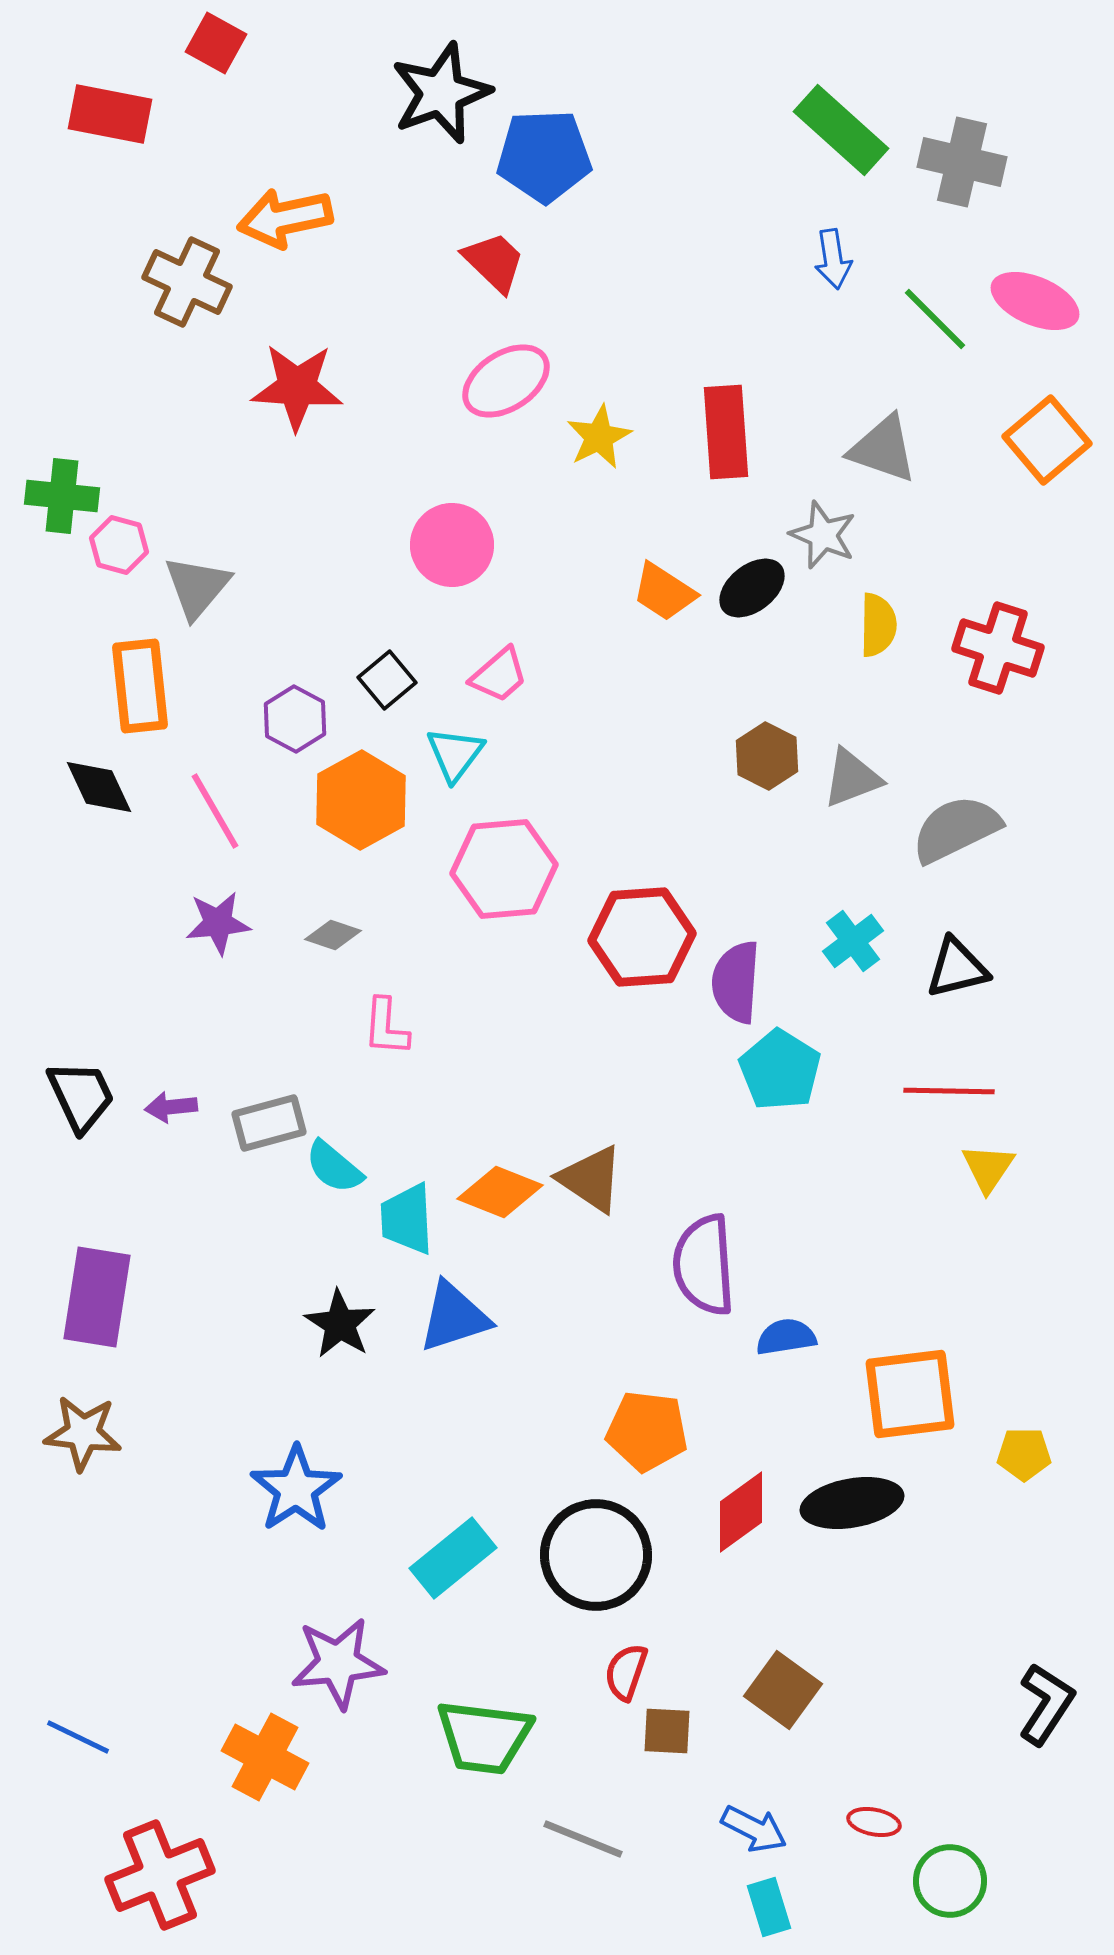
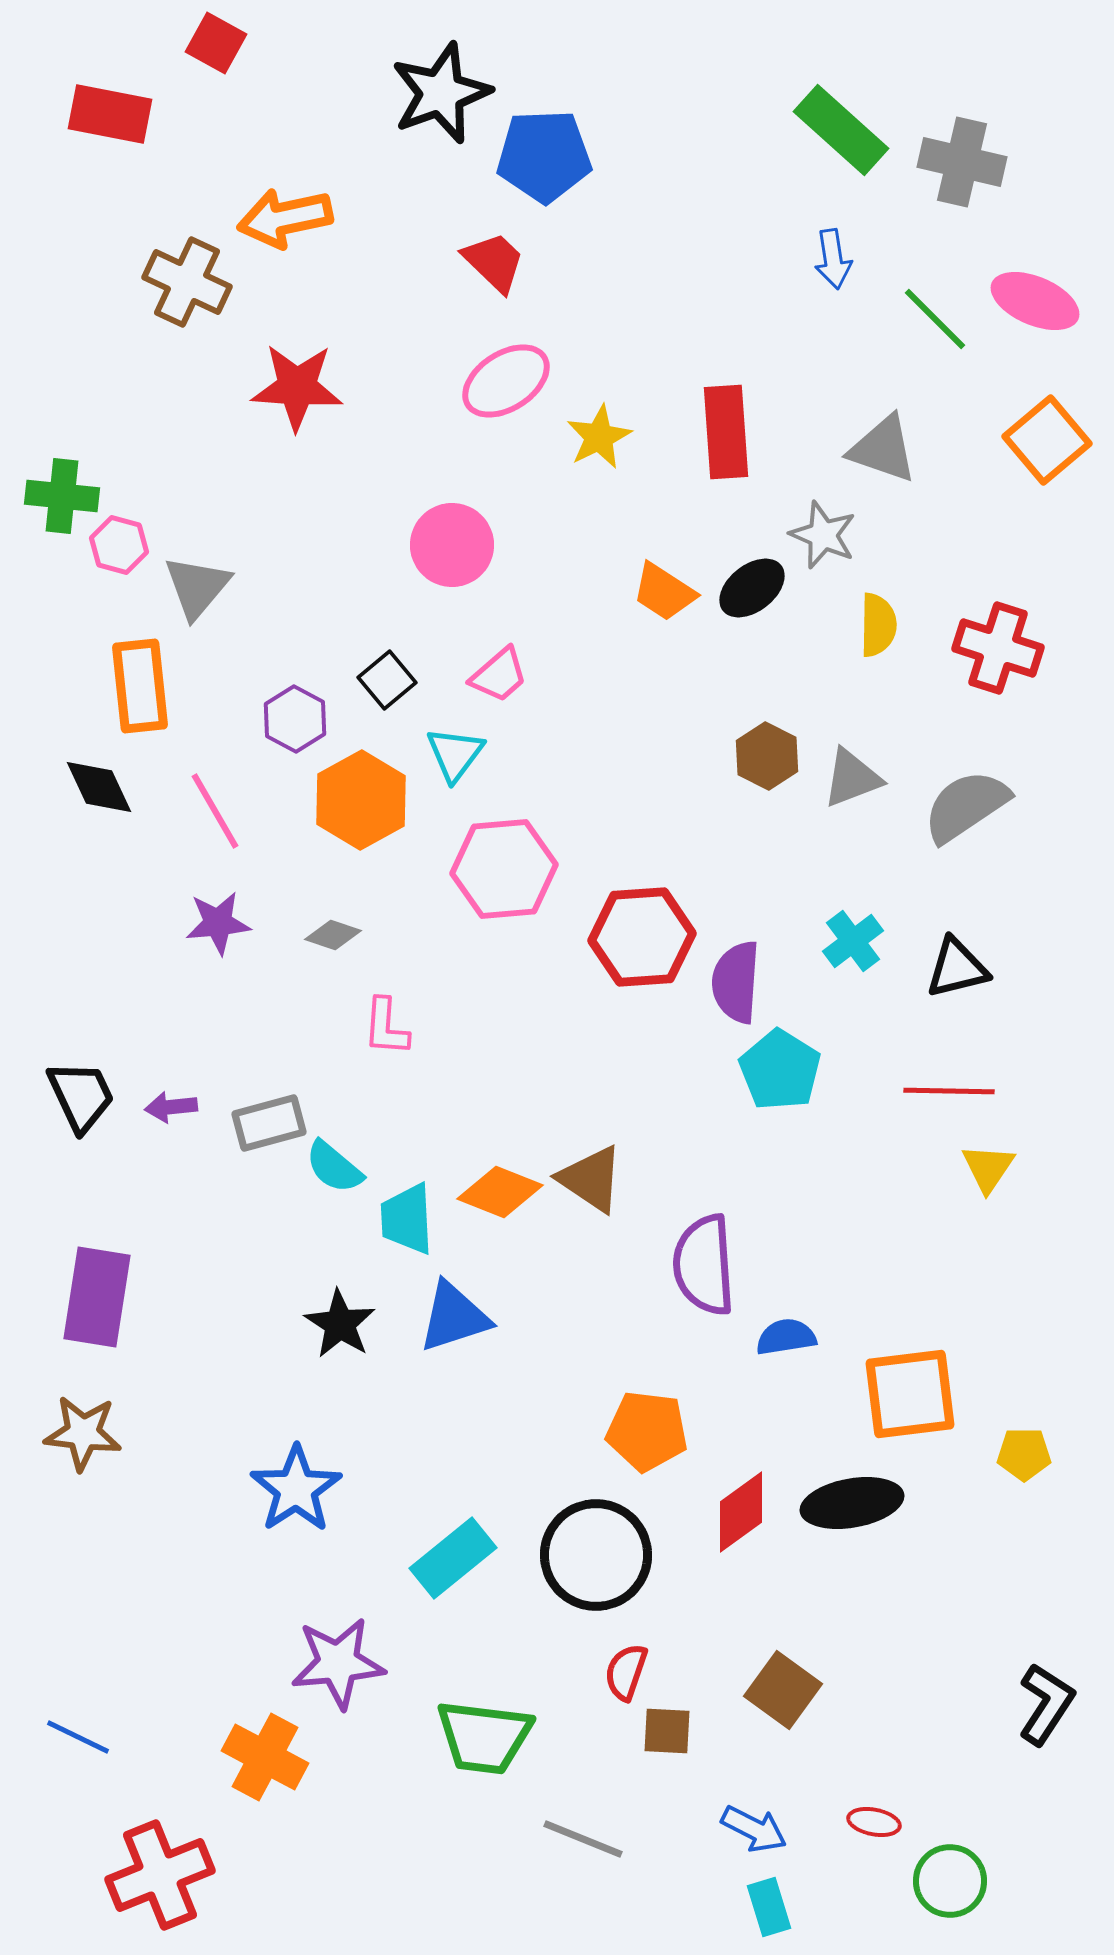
gray semicircle at (956, 829): moved 10 px right, 23 px up; rotated 8 degrees counterclockwise
